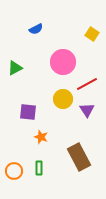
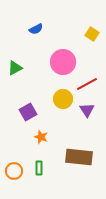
purple square: rotated 36 degrees counterclockwise
brown rectangle: rotated 56 degrees counterclockwise
